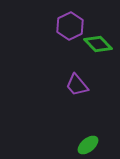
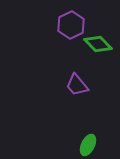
purple hexagon: moved 1 px right, 1 px up
green ellipse: rotated 25 degrees counterclockwise
